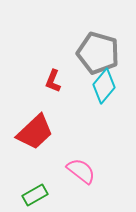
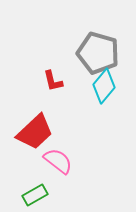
red L-shape: rotated 35 degrees counterclockwise
pink semicircle: moved 23 px left, 10 px up
